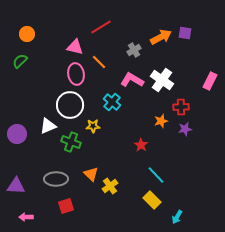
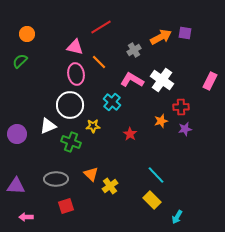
red star: moved 11 px left, 11 px up
